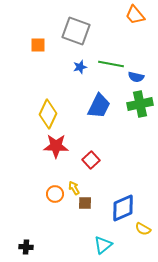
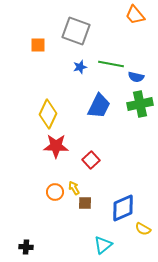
orange circle: moved 2 px up
